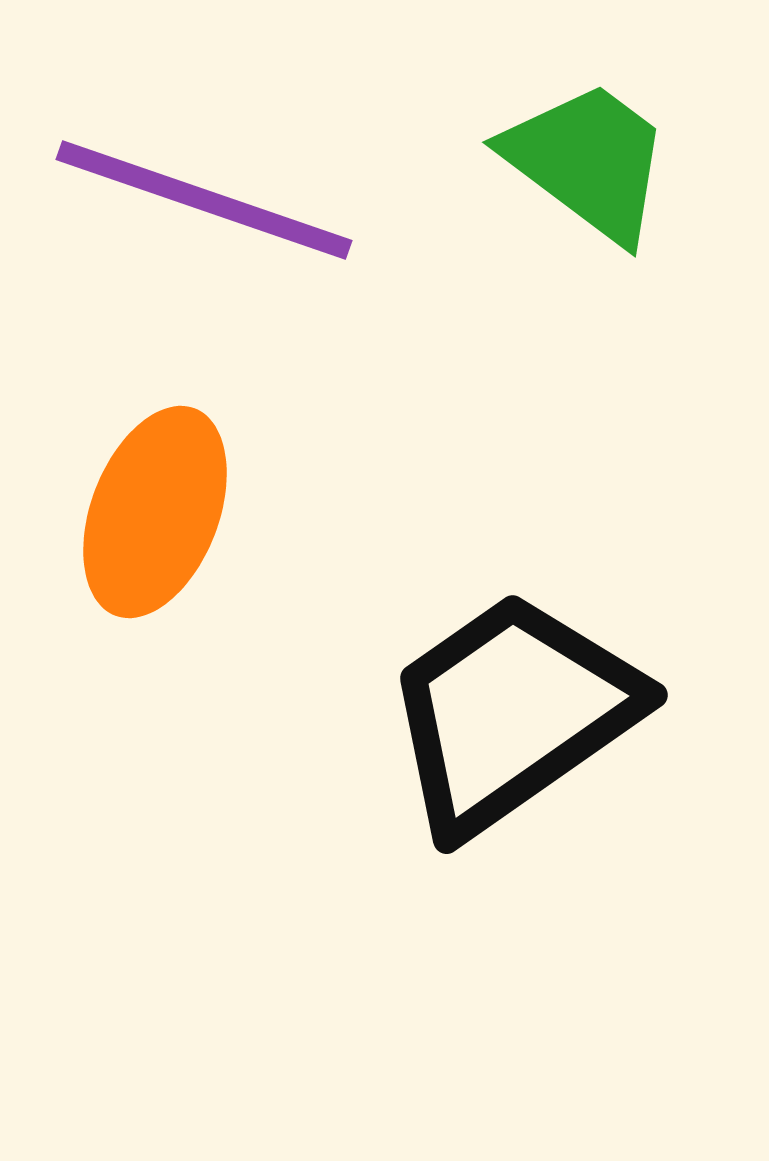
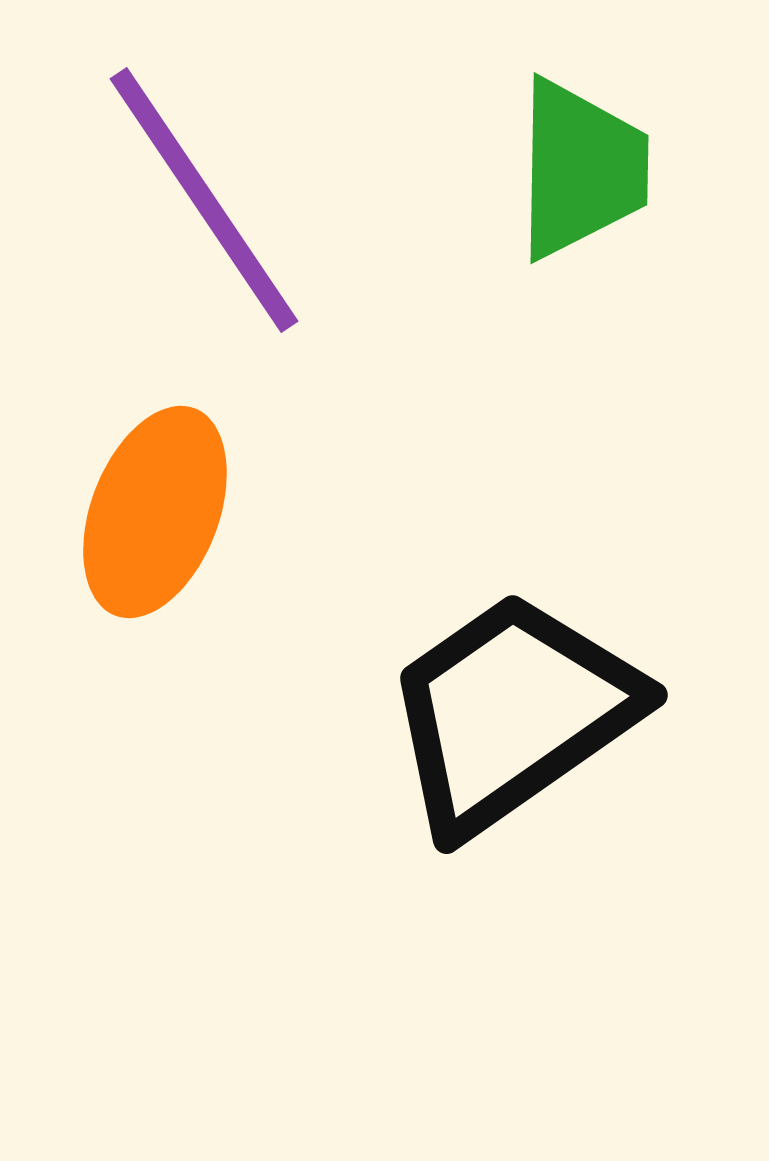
green trapezoid: moved 7 px left, 8 px down; rotated 54 degrees clockwise
purple line: rotated 37 degrees clockwise
